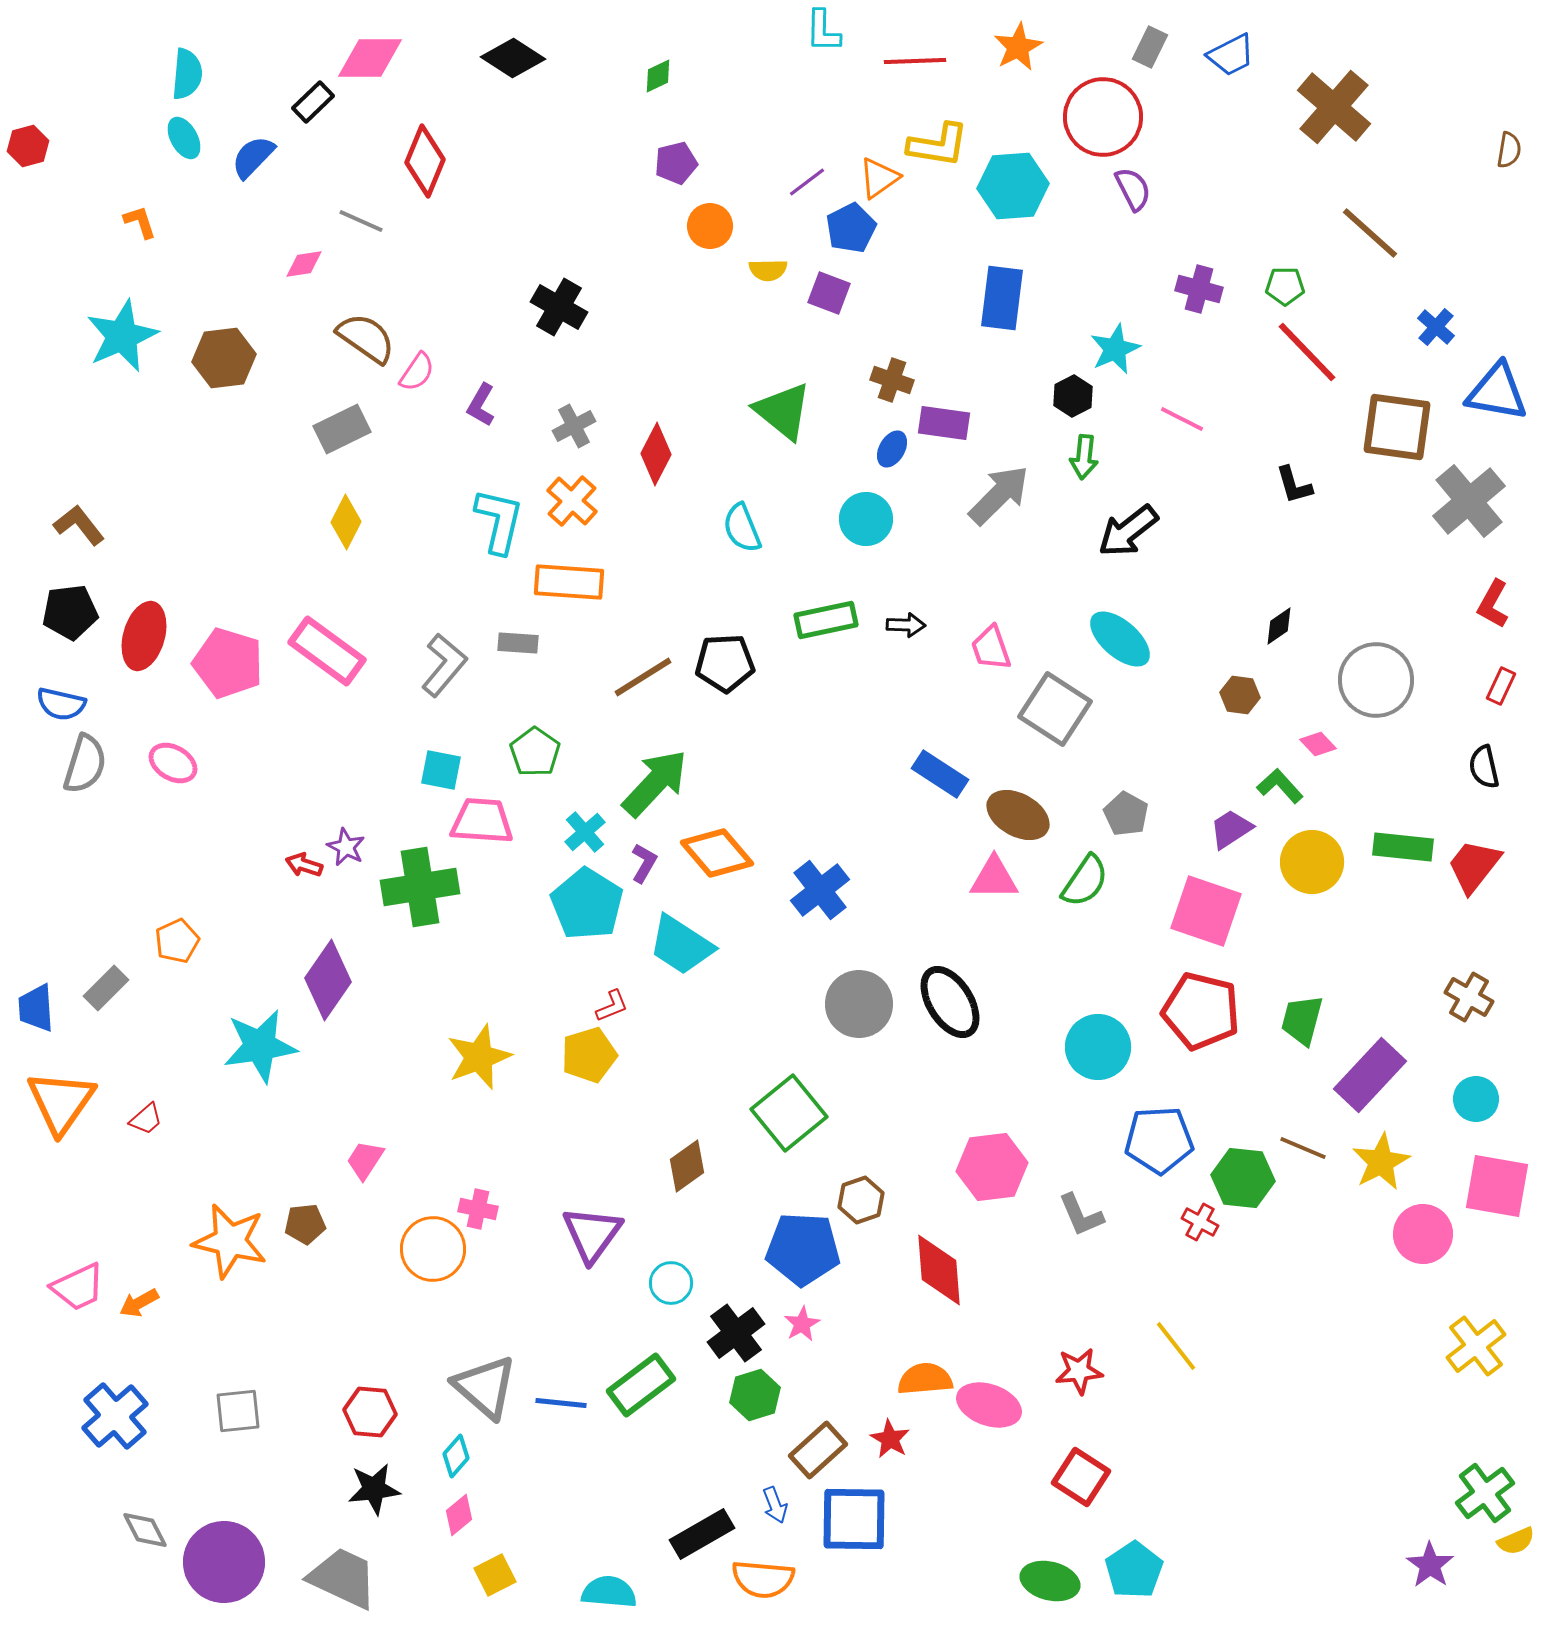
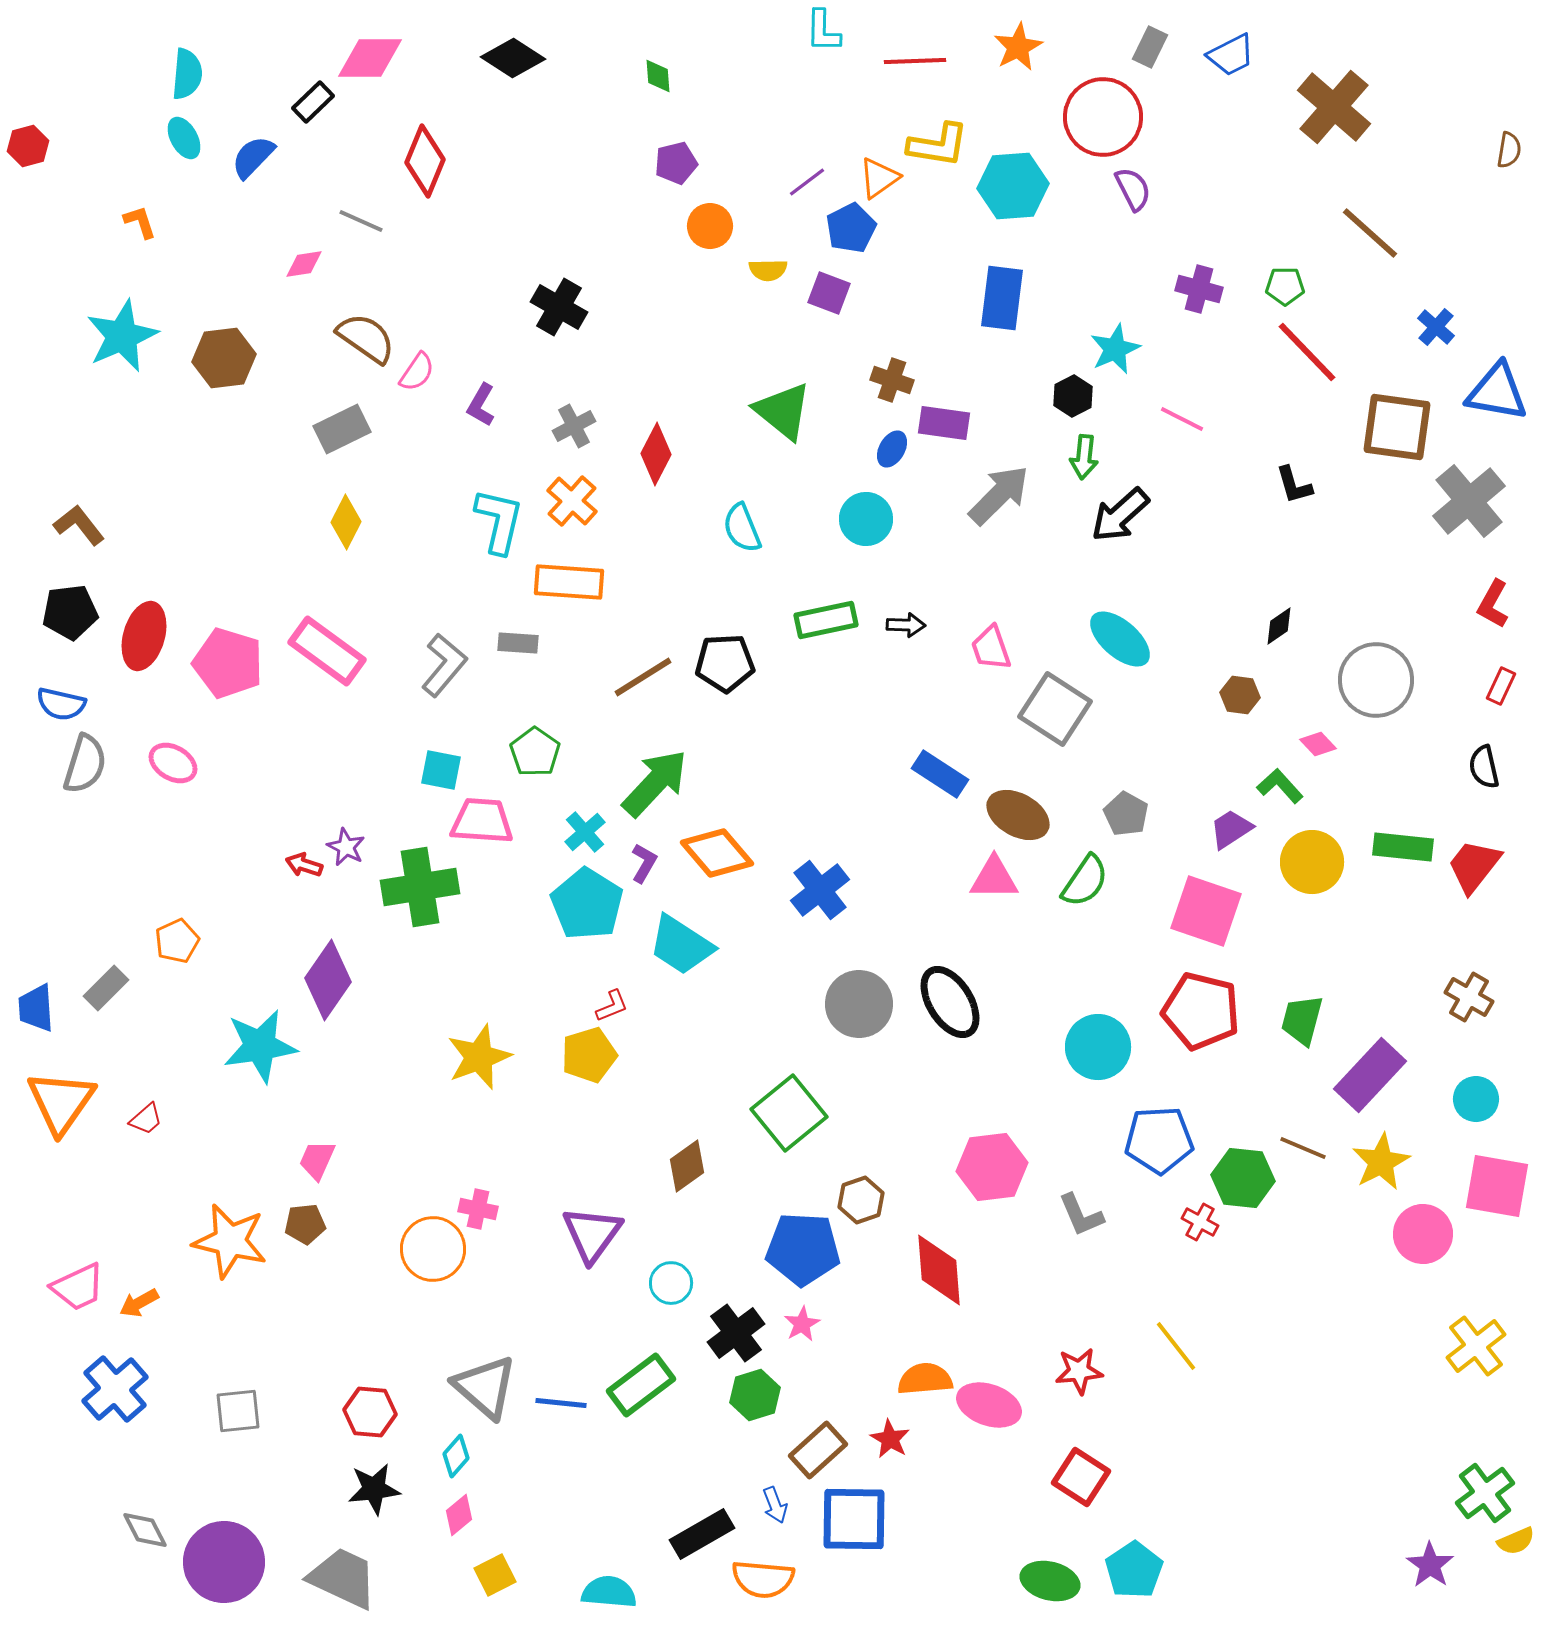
green diamond at (658, 76): rotated 69 degrees counterclockwise
black arrow at (1128, 531): moved 8 px left, 16 px up; rotated 4 degrees counterclockwise
pink trapezoid at (365, 1160): moved 48 px left; rotated 9 degrees counterclockwise
blue cross at (115, 1416): moved 27 px up
